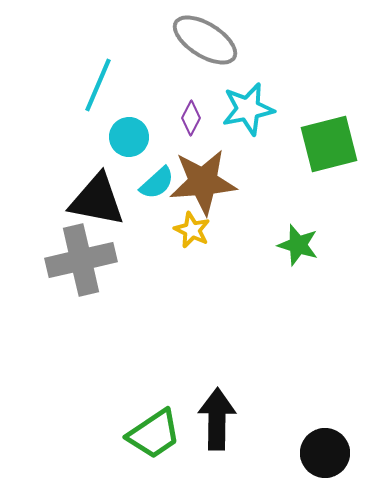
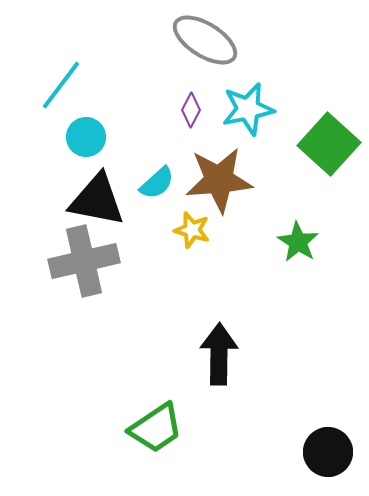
cyan line: moved 37 px left; rotated 14 degrees clockwise
purple diamond: moved 8 px up
cyan circle: moved 43 px left
green square: rotated 34 degrees counterclockwise
brown star: moved 16 px right, 2 px up
yellow star: rotated 9 degrees counterclockwise
green star: moved 3 px up; rotated 15 degrees clockwise
gray cross: moved 3 px right, 1 px down
black arrow: moved 2 px right, 65 px up
green trapezoid: moved 2 px right, 6 px up
black circle: moved 3 px right, 1 px up
